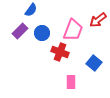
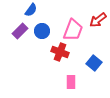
blue circle: moved 2 px up
